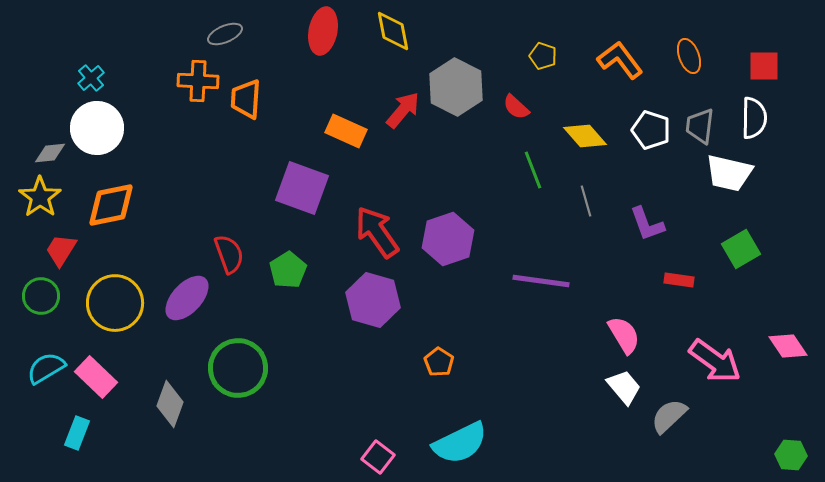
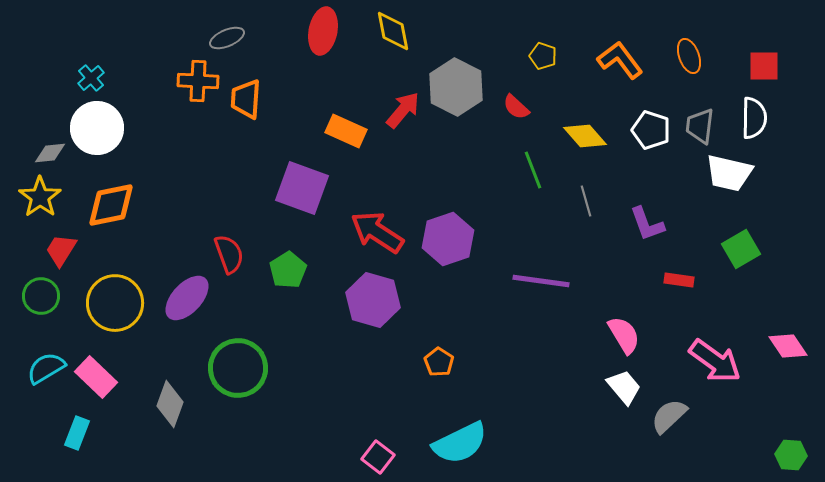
gray ellipse at (225, 34): moved 2 px right, 4 px down
red arrow at (377, 232): rotated 22 degrees counterclockwise
